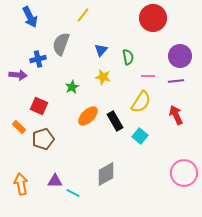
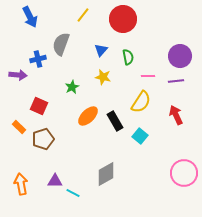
red circle: moved 30 px left, 1 px down
